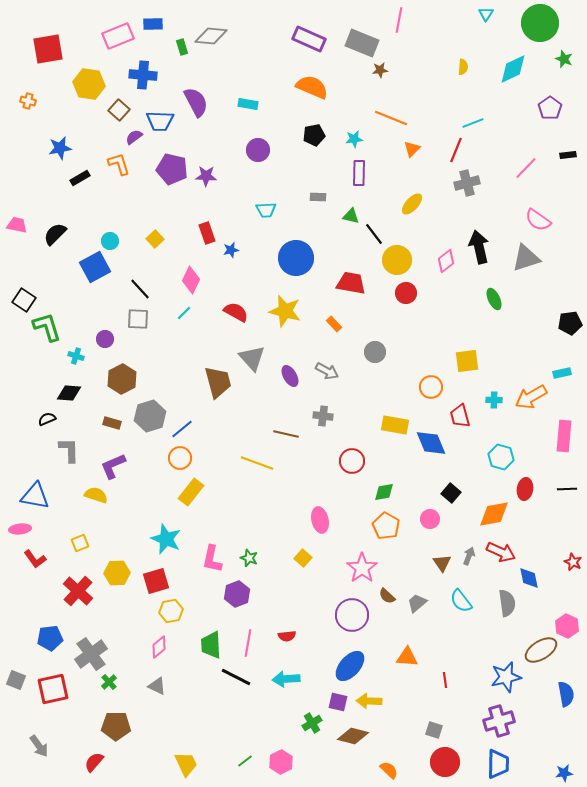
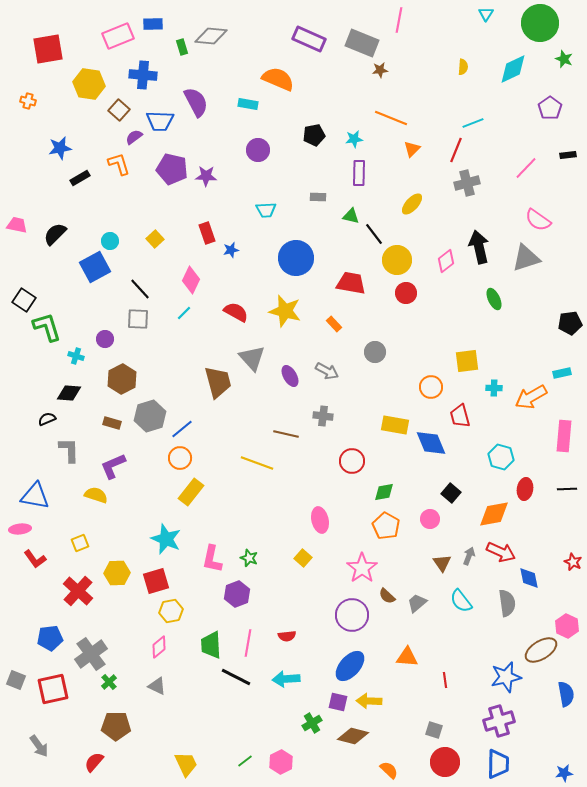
orange semicircle at (312, 87): moved 34 px left, 8 px up
cyan cross at (494, 400): moved 12 px up
